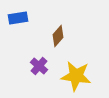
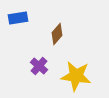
brown diamond: moved 1 px left, 2 px up
